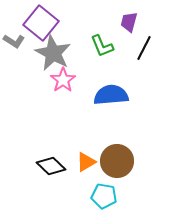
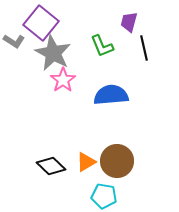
black line: rotated 40 degrees counterclockwise
